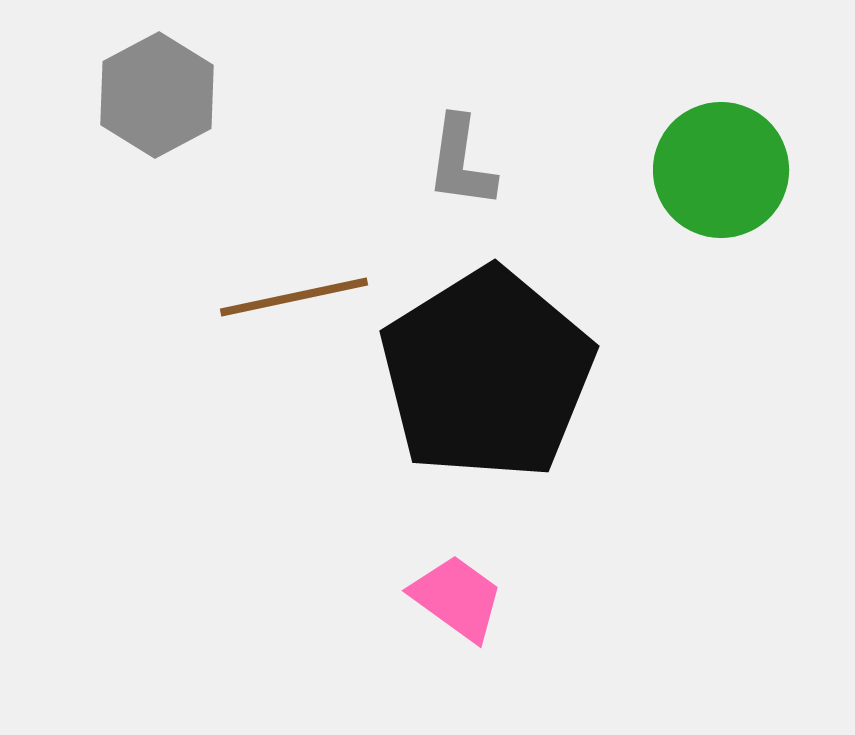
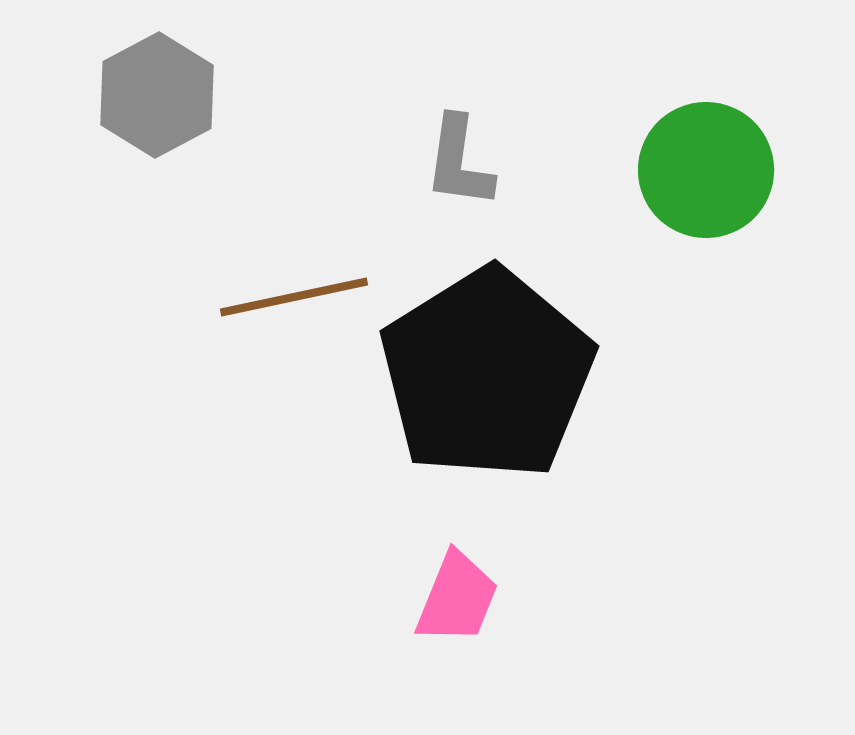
gray L-shape: moved 2 px left
green circle: moved 15 px left
pink trapezoid: rotated 76 degrees clockwise
